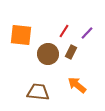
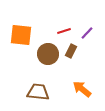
red line: rotated 40 degrees clockwise
brown rectangle: moved 1 px up
orange arrow: moved 5 px right, 4 px down
